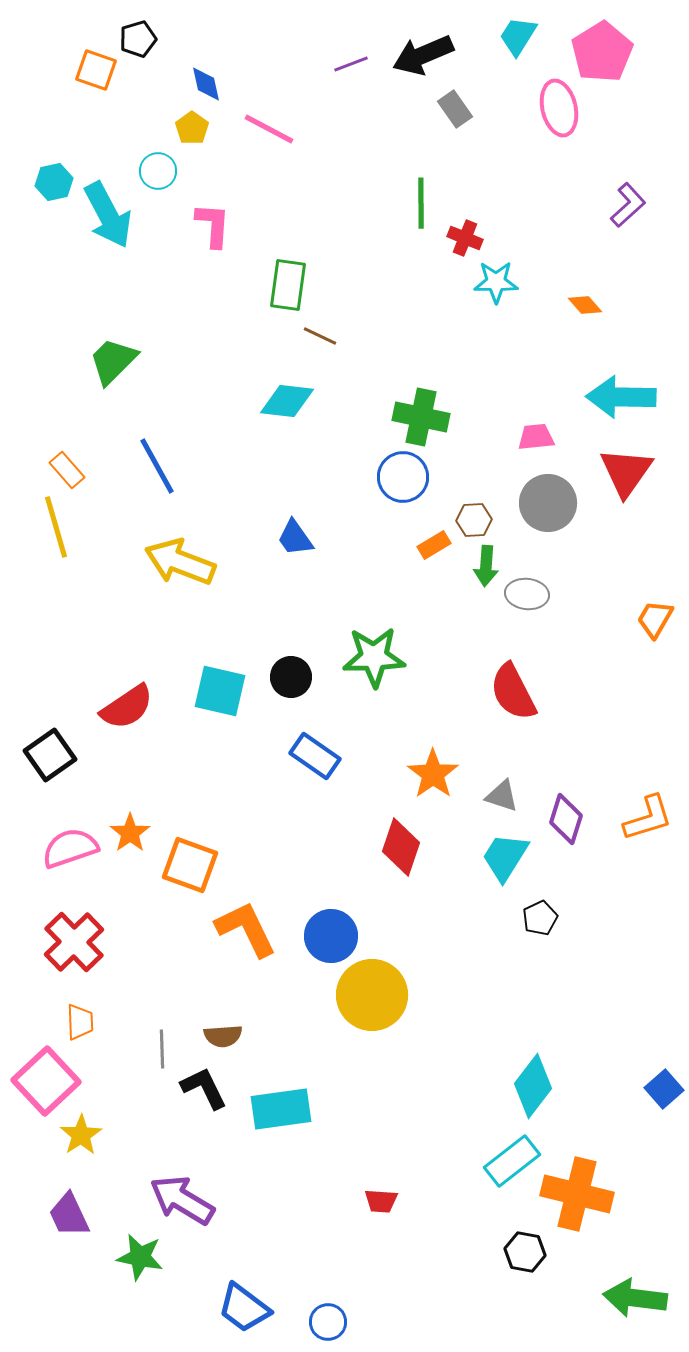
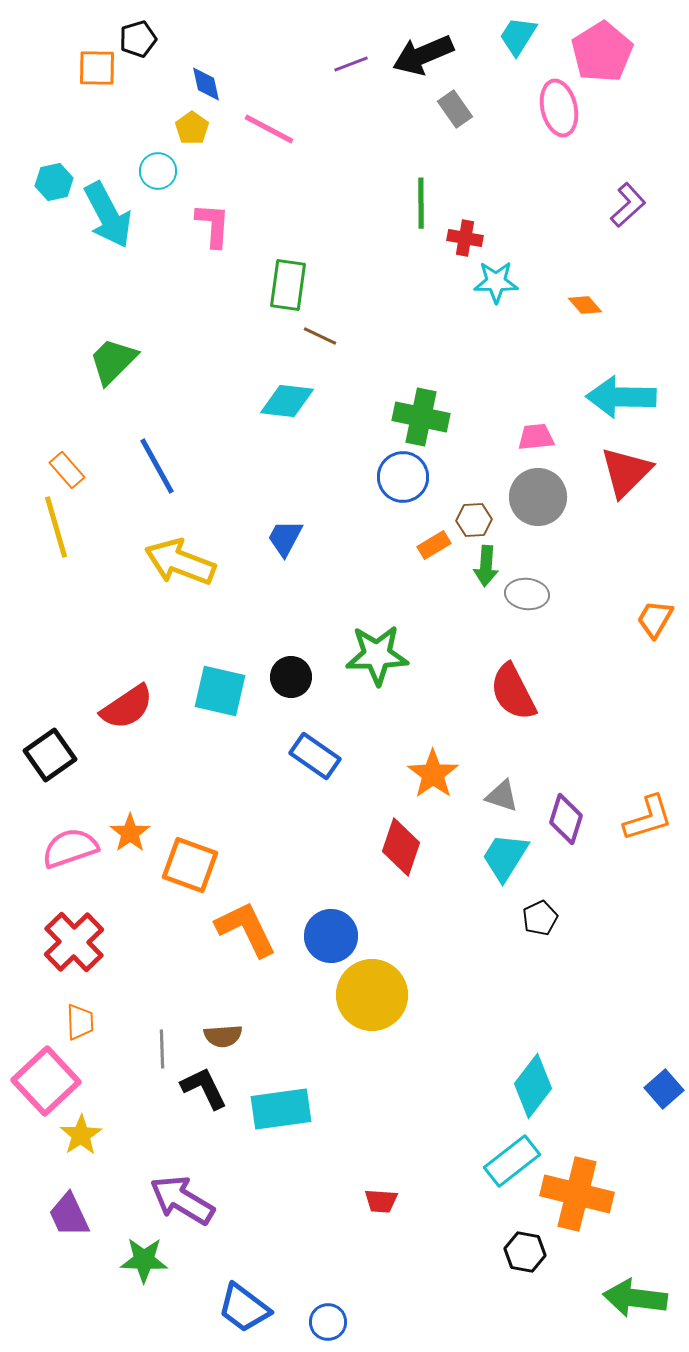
orange square at (96, 70): moved 1 px right, 2 px up; rotated 18 degrees counterclockwise
red cross at (465, 238): rotated 12 degrees counterclockwise
red triangle at (626, 472): rotated 10 degrees clockwise
gray circle at (548, 503): moved 10 px left, 6 px up
blue trapezoid at (295, 538): moved 10 px left; rotated 63 degrees clockwise
green star at (374, 657): moved 3 px right, 2 px up
green star at (140, 1257): moved 4 px right, 3 px down; rotated 9 degrees counterclockwise
